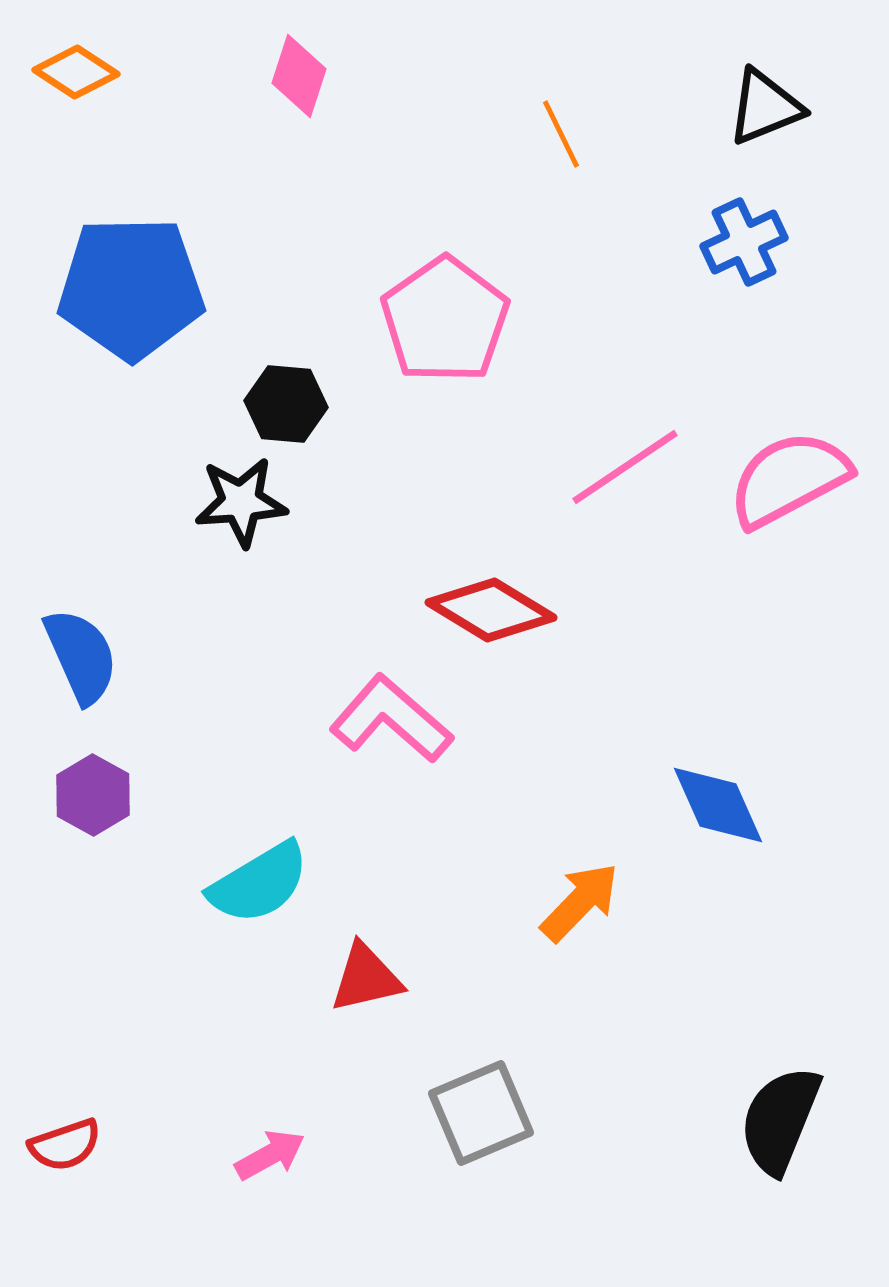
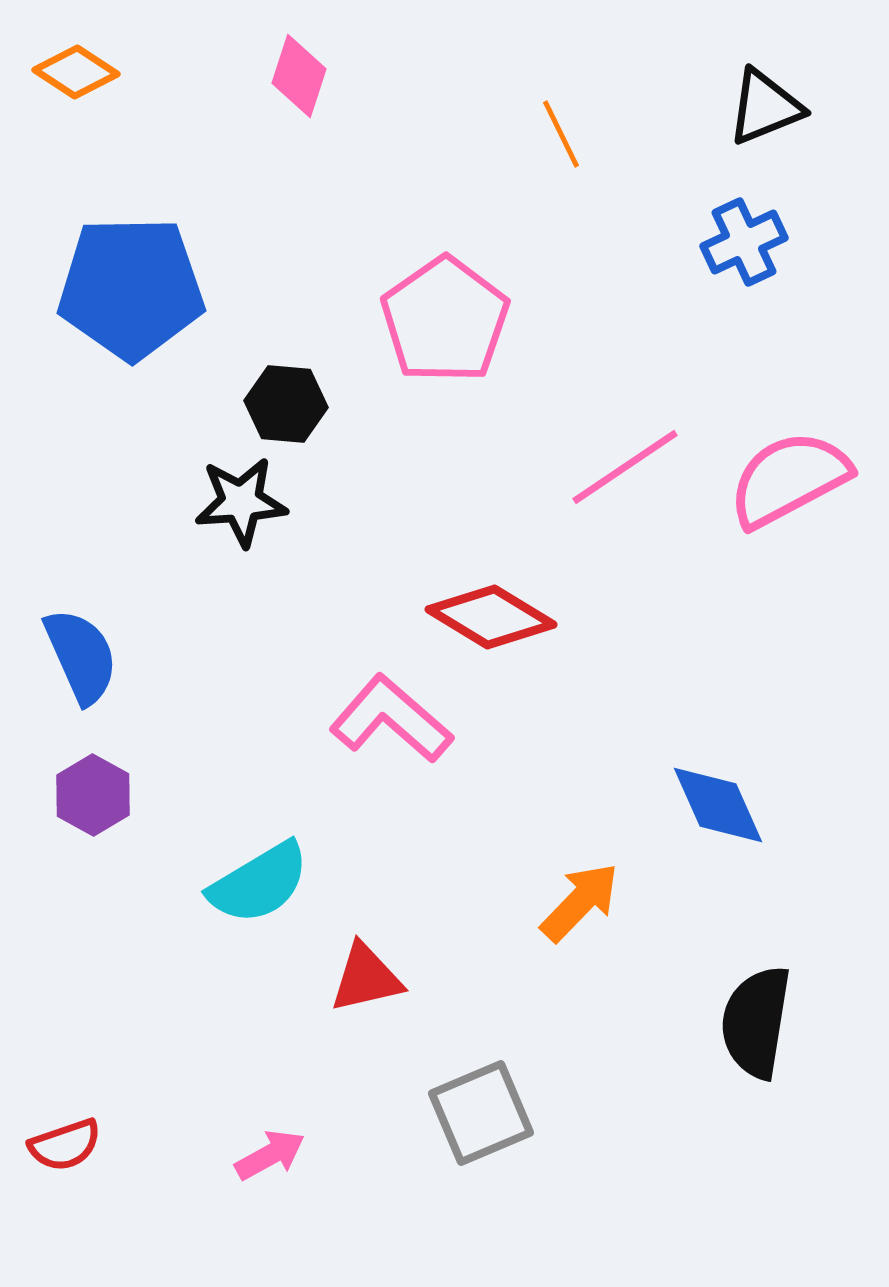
red diamond: moved 7 px down
black semicircle: moved 24 px left, 98 px up; rotated 13 degrees counterclockwise
